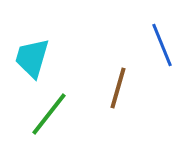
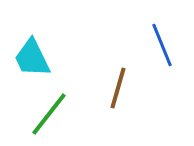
cyan trapezoid: rotated 42 degrees counterclockwise
